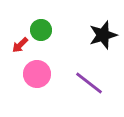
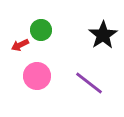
black star: rotated 16 degrees counterclockwise
red arrow: rotated 18 degrees clockwise
pink circle: moved 2 px down
